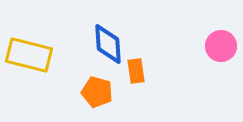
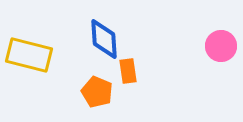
blue diamond: moved 4 px left, 5 px up
orange rectangle: moved 8 px left
orange pentagon: rotated 8 degrees clockwise
